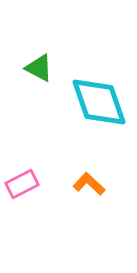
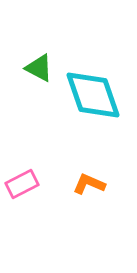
cyan diamond: moved 6 px left, 7 px up
orange L-shape: rotated 20 degrees counterclockwise
